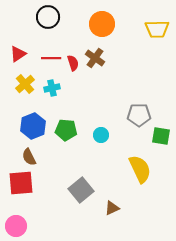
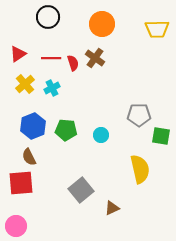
cyan cross: rotated 14 degrees counterclockwise
yellow semicircle: rotated 12 degrees clockwise
